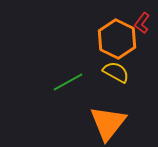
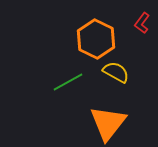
orange hexagon: moved 21 px left
